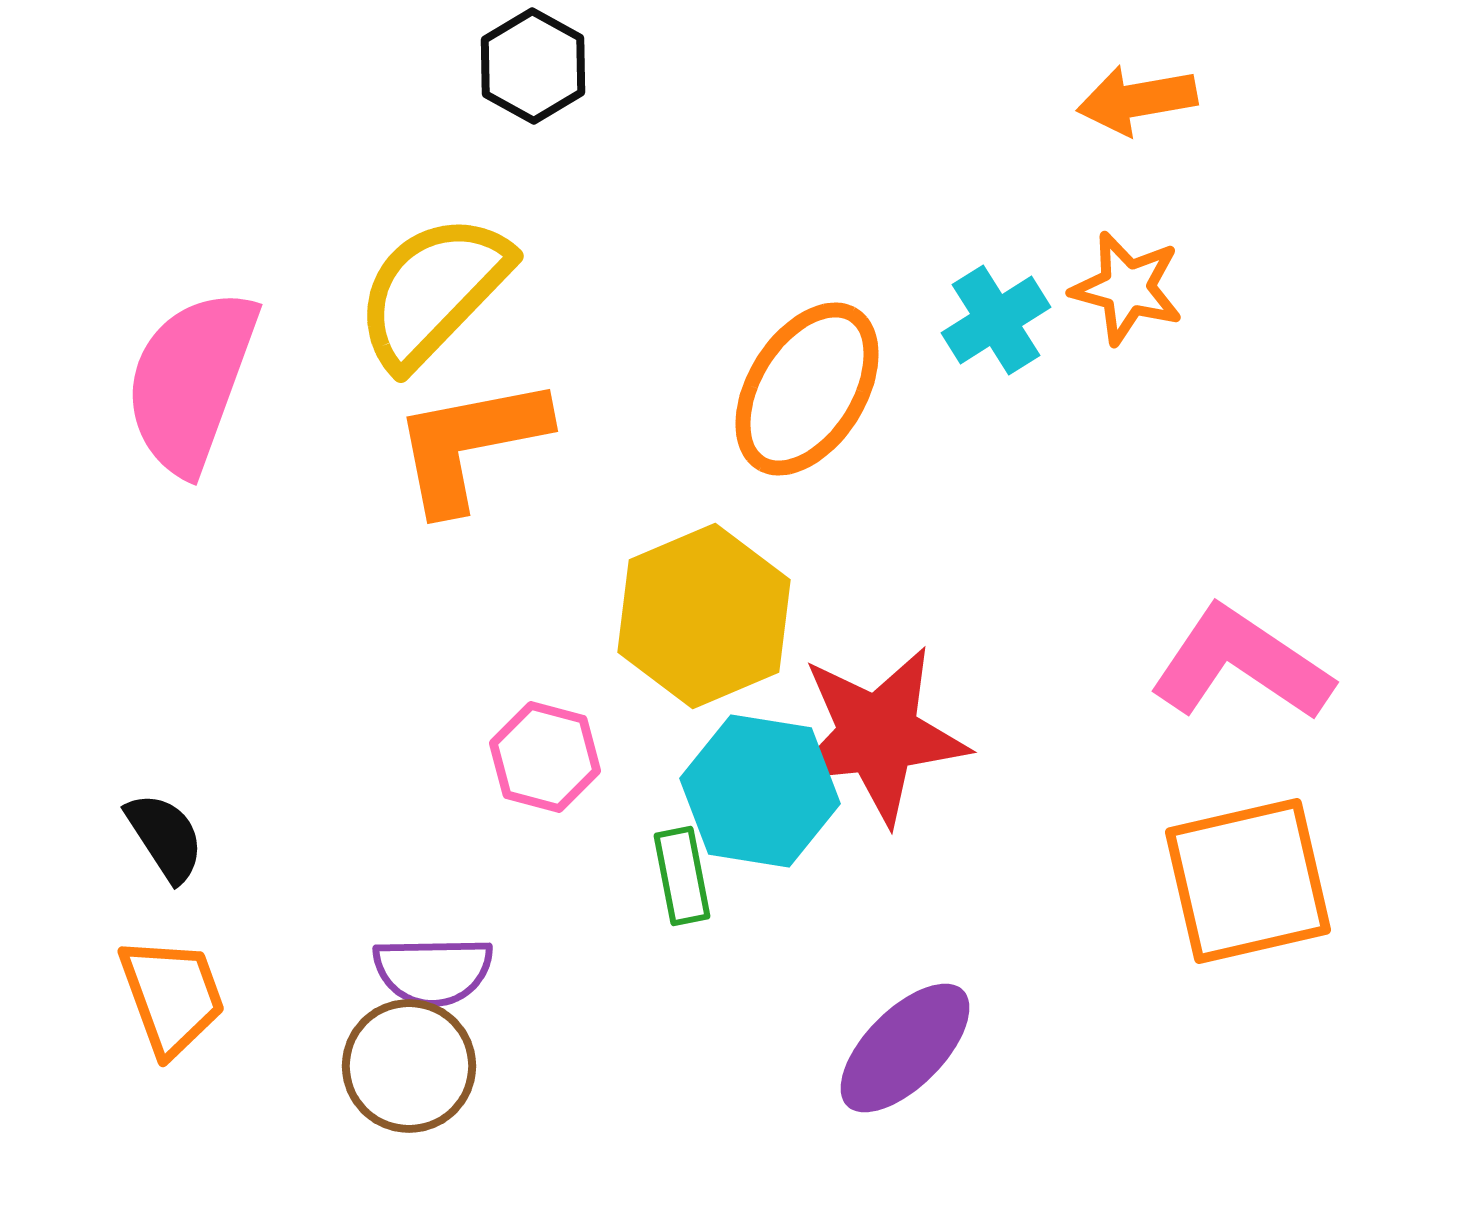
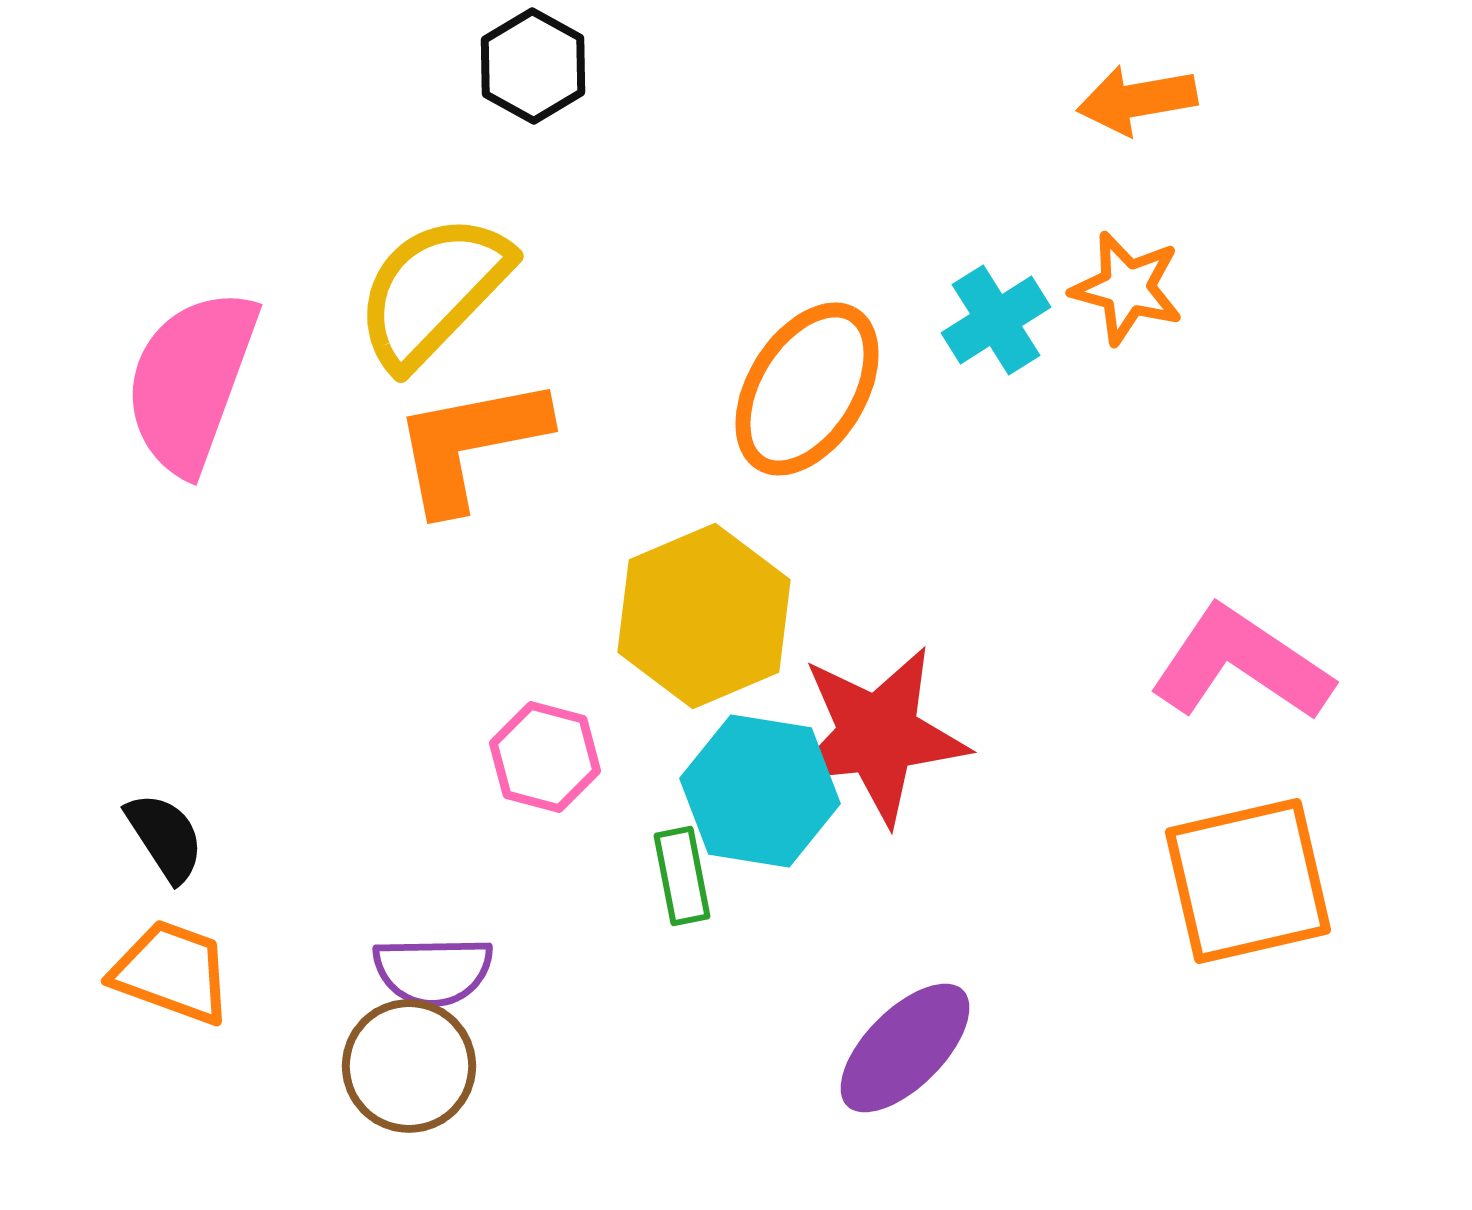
orange trapezoid: moved 24 px up; rotated 50 degrees counterclockwise
